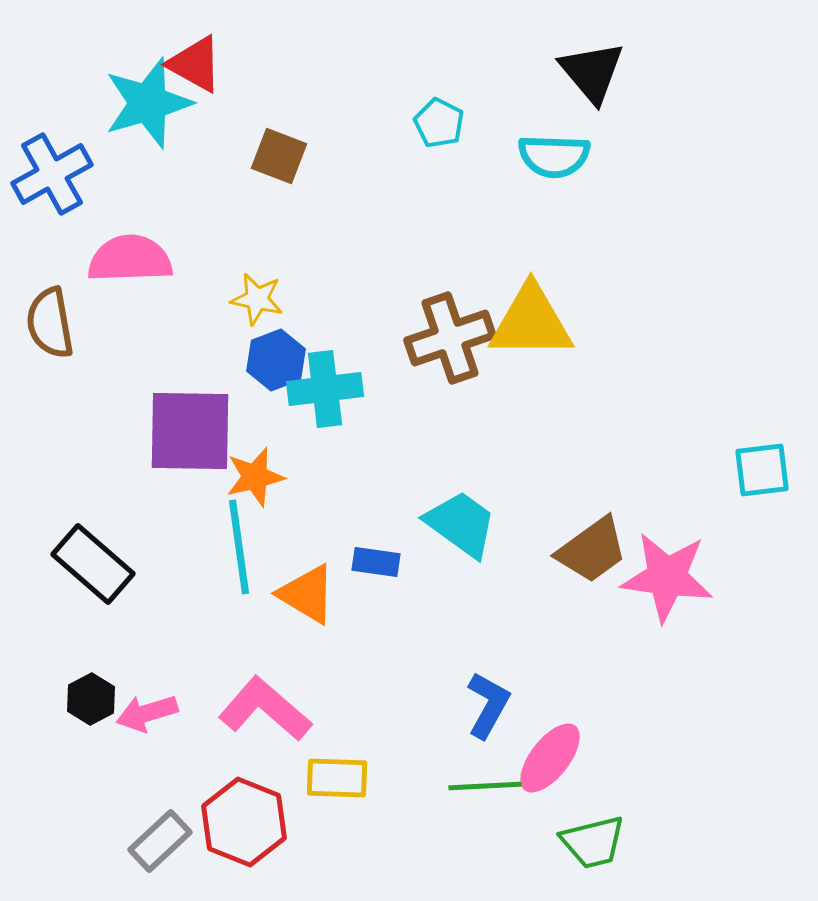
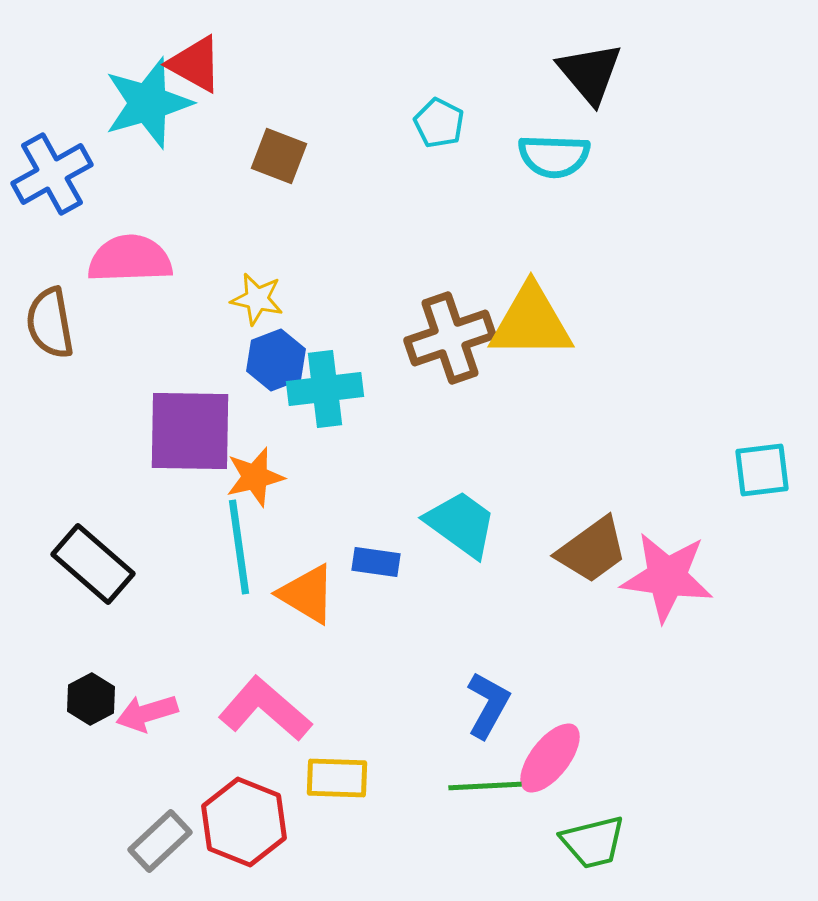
black triangle: moved 2 px left, 1 px down
